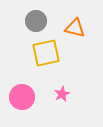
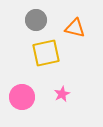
gray circle: moved 1 px up
